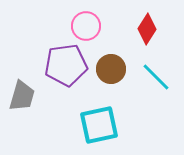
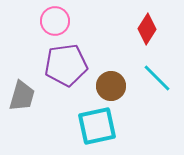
pink circle: moved 31 px left, 5 px up
brown circle: moved 17 px down
cyan line: moved 1 px right, 1 px down
cyan square: moved 2 px left, 1 px down
